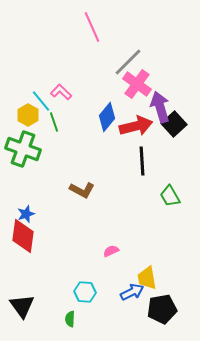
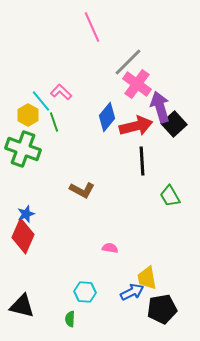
red diamond: rotated 16 degrees clockwise
pink semicircle: moved 1 px left, 3 px up; rotated 35 degrees clockwise
black triangle: rotated 40 degrees counterclockwise
